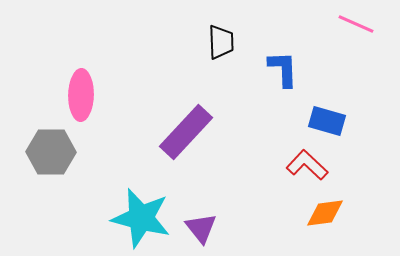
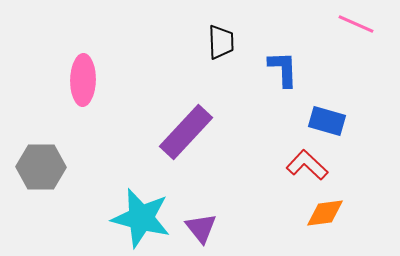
pink ellipse: moved 2 px right, 15 px up
gray hexagon: moved 10 px left, 15 px down
